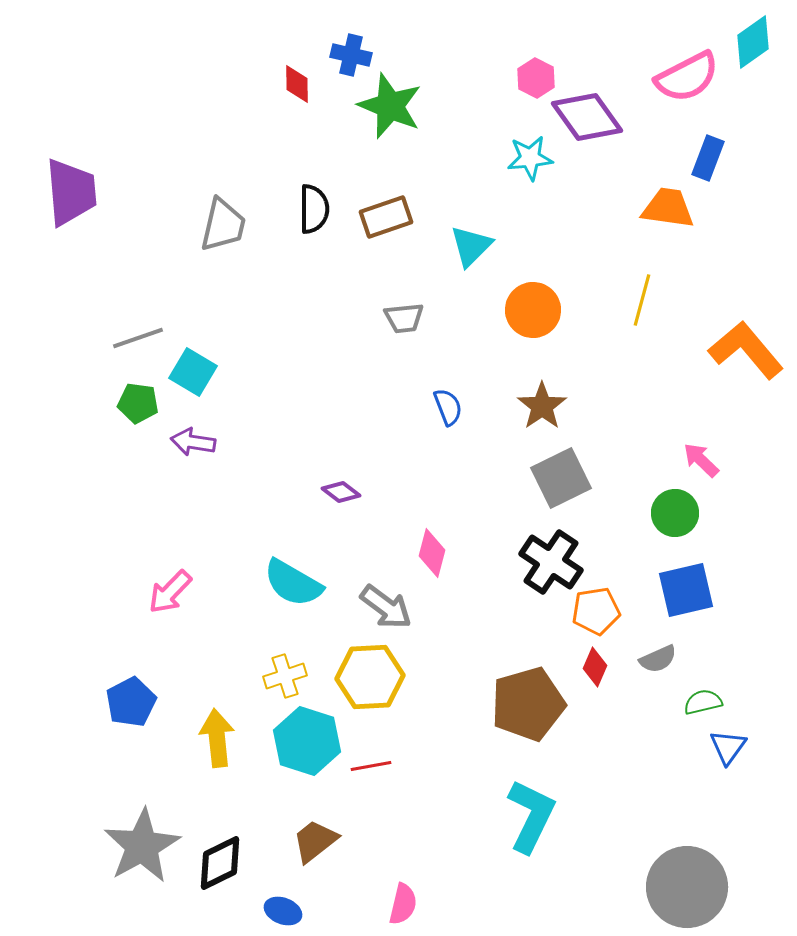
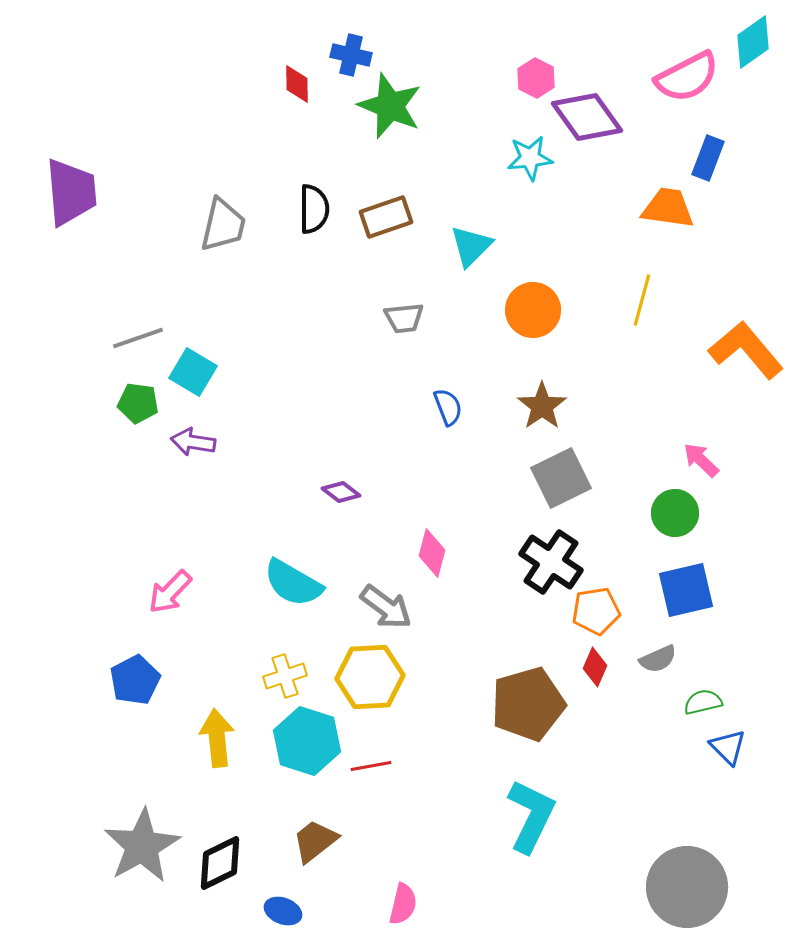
blue pentagon at (131, 702): moved 4 px right, 22 px up
blue triangle at (728, 747): rotated 21 degrees counterclockwise
